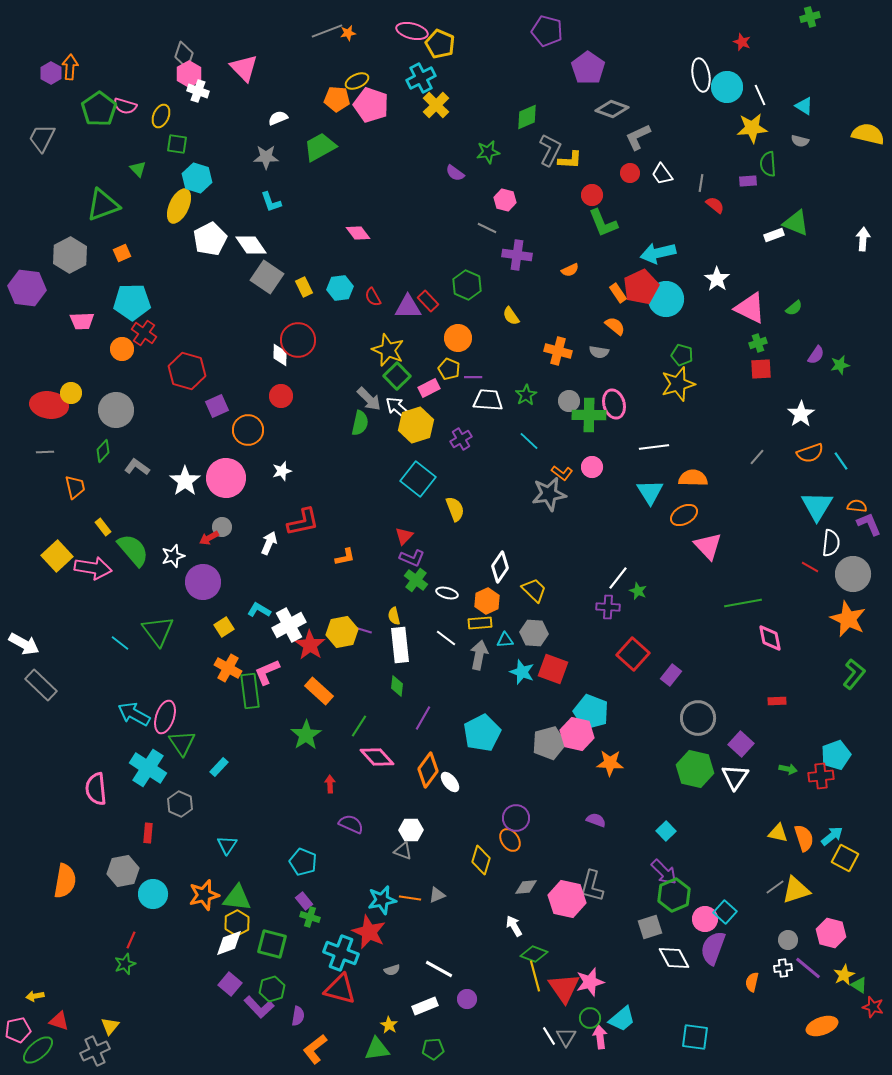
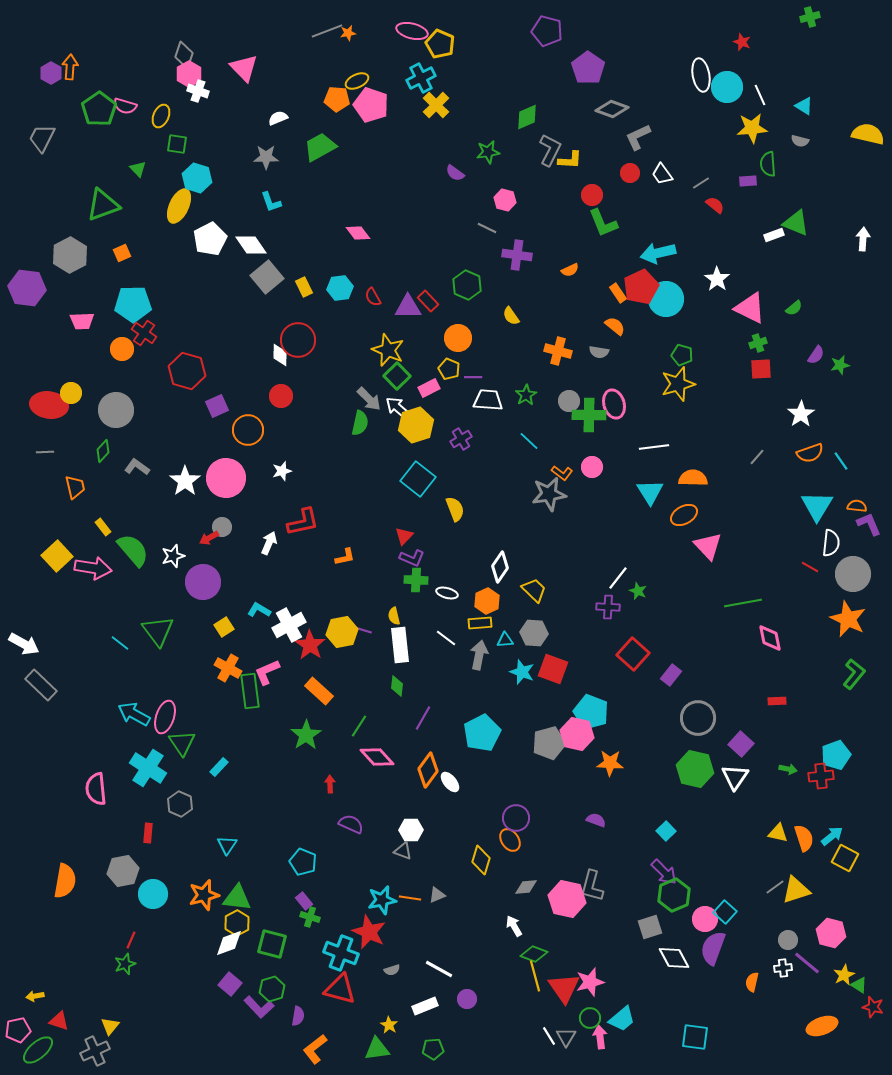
gray line at (701, 183): rotated 48 degrees clockwise
gray square at (267, 277): rotated 16 degrees clockwise
cyan pentagon at (132, 302): moved 1 px right, 2 px down
green cross at (416, 580): rotated 35 degrees counterclockwise
purple line at (808, 968): moved 1 px left, 5 px up
